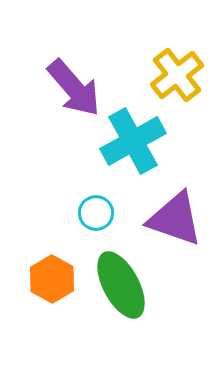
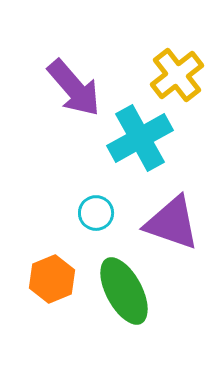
cyan cross: moved 7 px right, 3 px up
purple triangle: moved 3 px left, 4 px down
orange hexagon: rotated 9 degrees clockwise
green ellipse: moved 3 px right, 6 px down
